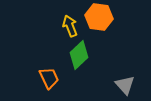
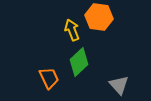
yellow arrow: moved 2 px right, 4 px down
green diamond: moved 7 px down
gray triangle: moved 6 px left
